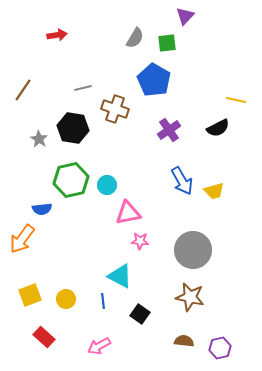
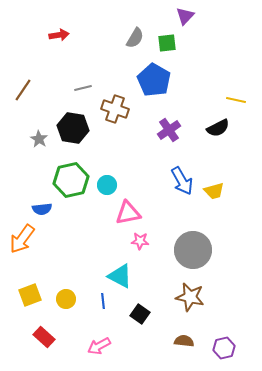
red arrow: moved 2 px right
purple hexagon: moved 4 px right
